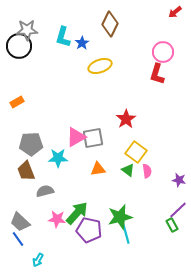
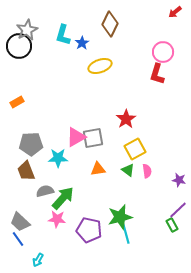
gray star: rotated 25 degrees counterclockwise
cyan L-shape: moved 2 px up
yellow square: moved 1 px left, 3 px up; rotated 25 degrees clockwise
green arrow: moved 14 px left, 15 px up
